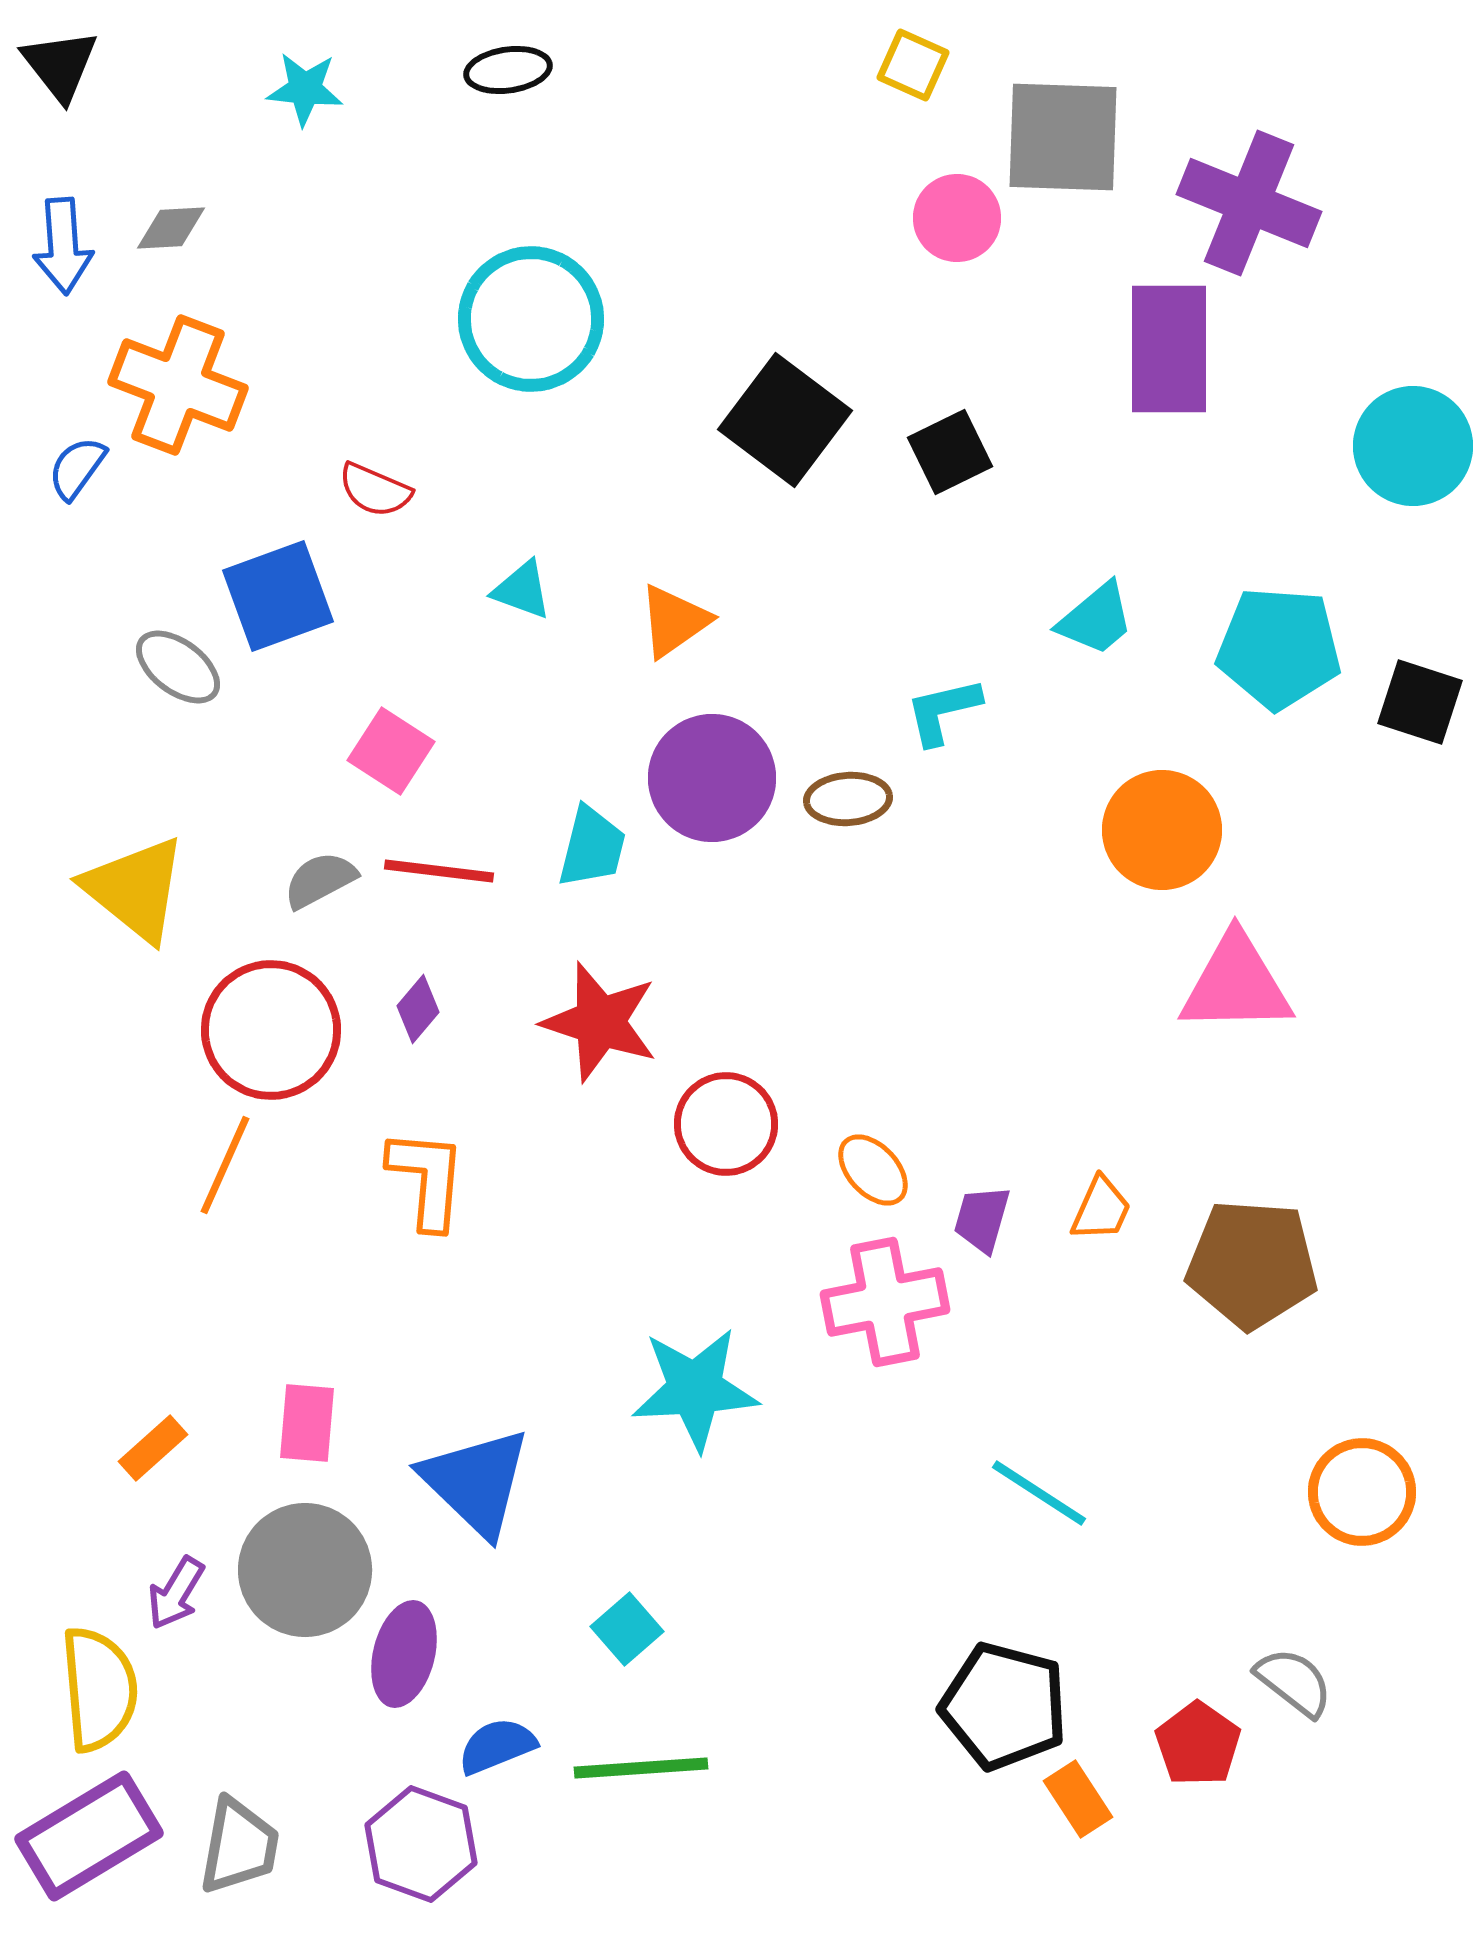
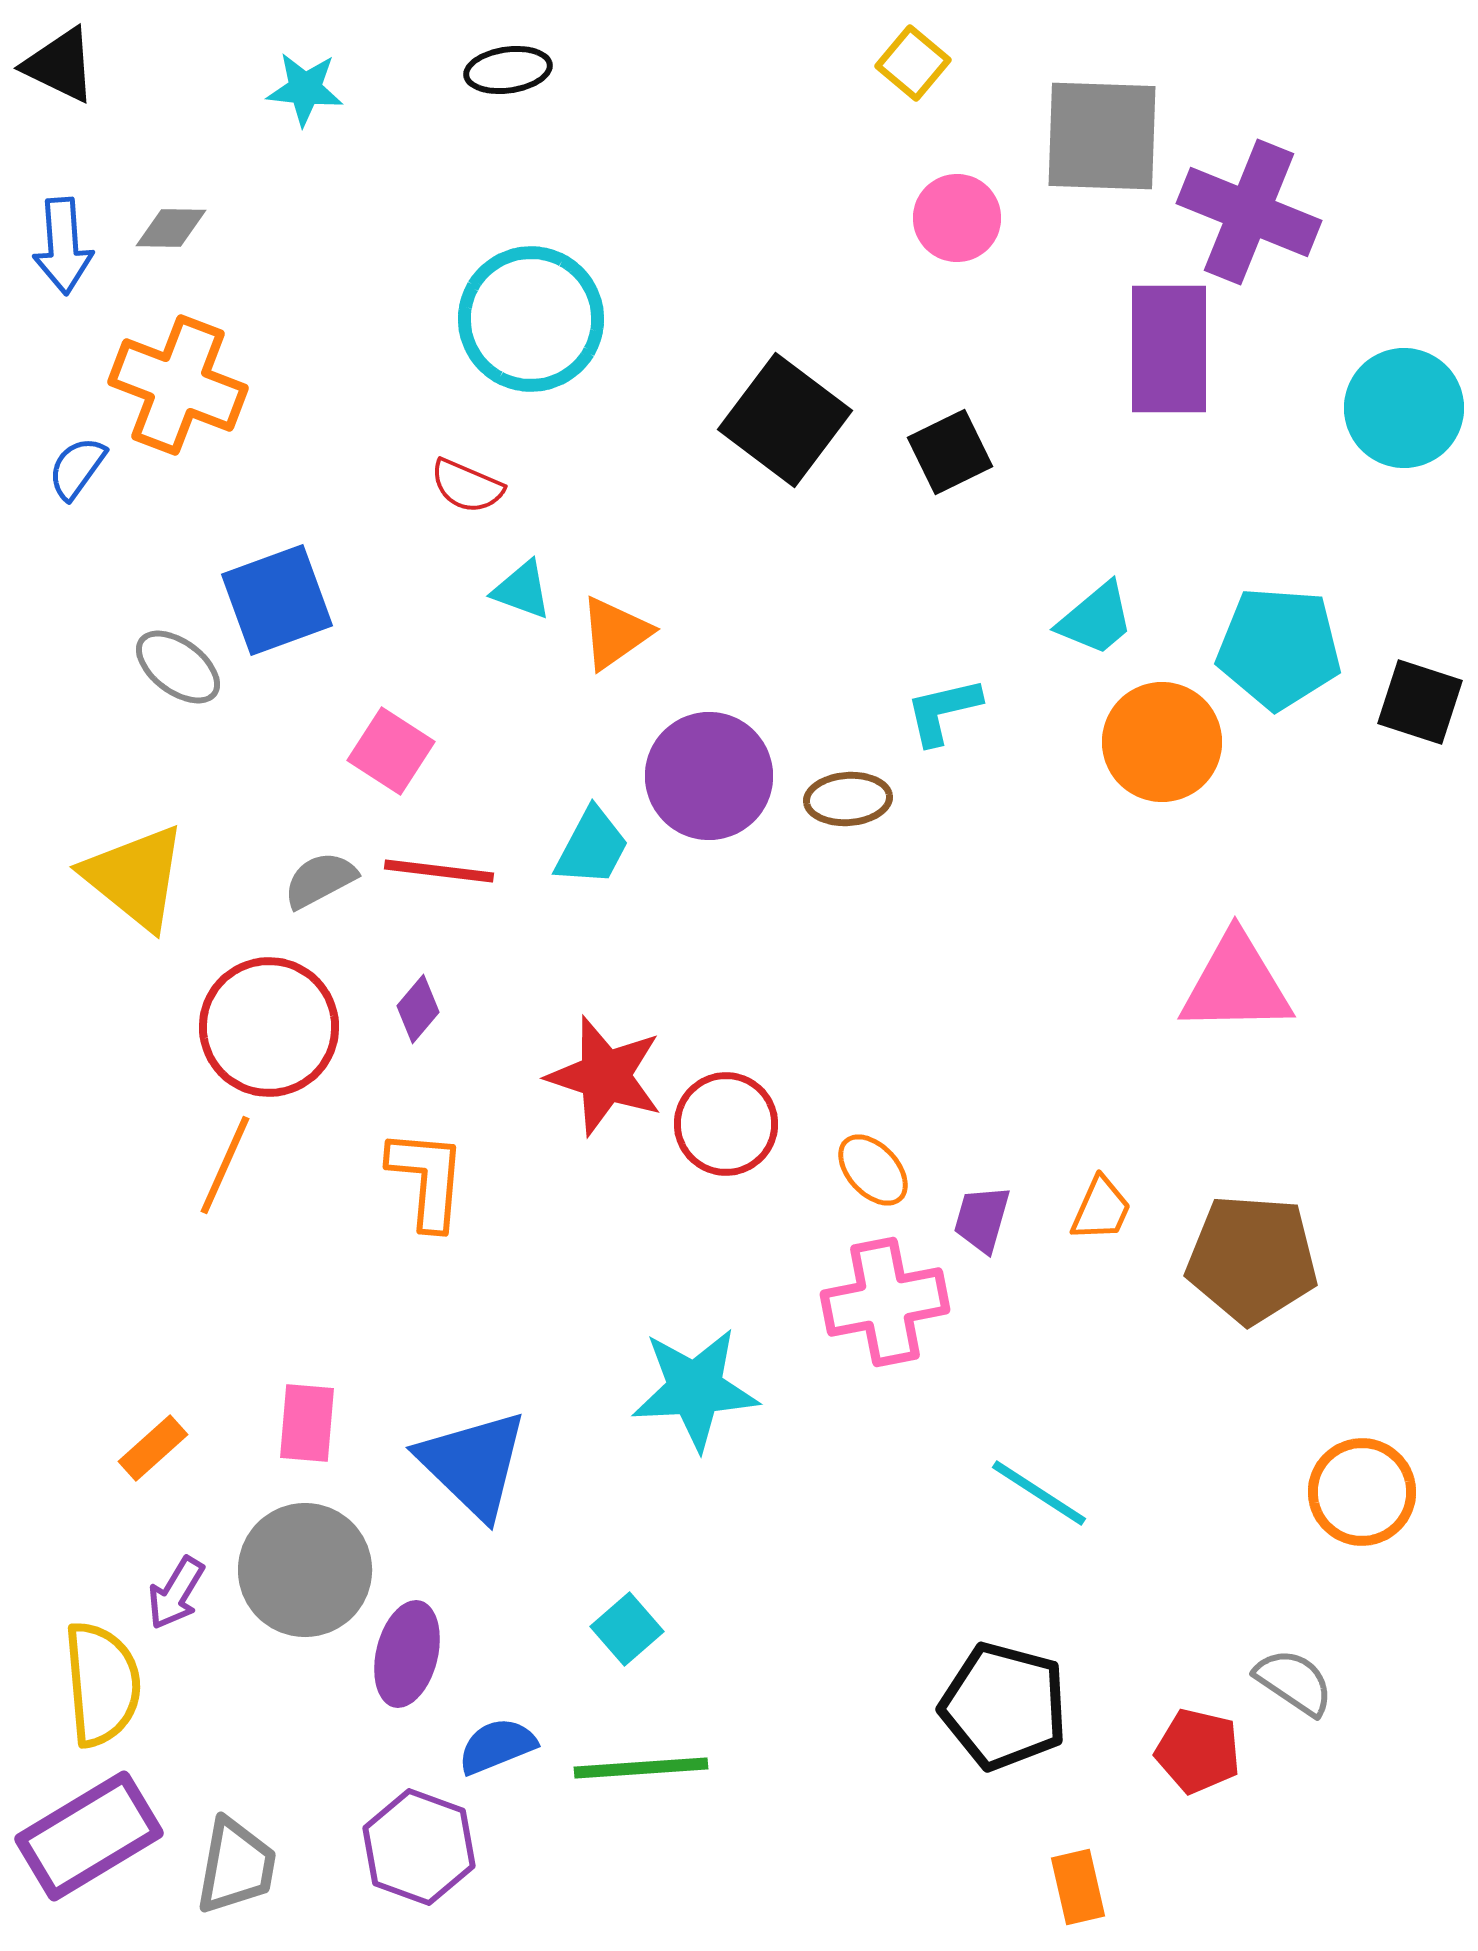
black triangle at (60, 65): rotated 26 degrees counterclockwise
yellow square at (913, 65): moved 2 px up; rotated 16 degrees clockwise
gray square at (1063, 137): moved 39 px right, 1 px up
purple cross at (1249, 203): moved 9 px down
gray diamond at (171, 228): rotated 4 degrees clockwise
cyan circle at (1413, 446): moved 9 px left, 38 px up
red semicircle at (375, 490): moved 92 px right, 4 px up
blue square at (278, 596): moved 1 px left, 4 px down
orange triangle at (674, 621): moved 59 px left, 12 px down
purple circle at (712, 778): moved 3 px left, 2 px up
orange circle at (1162, 830): moved 88 px up
cyan trapezoid at (592, 847): rotated 14 degrees clockwise
yellow triangle at (135, 889): moved 12 px up
red star at (600, 1022): moved 5 px right, 54 px down
red circle at (271, 1030): moved 2 px left, 3 px up
brown pentagon at (1252, 1264): moved 5 px up
blue triangle at (476, 1482): moved 3 px left, 18 px up
purple ellipse at (404, 1654): moved 3 px right
gray semicircle at (1294, 1682): rotated 4 degrees counterclockwise
yellow semicircle at (99, 1689): moved 3 px right, 5 px up
red pentagon at (1198, 1744): moved 7 px down; rotated 22 degrees counterclockwise
orange rectangle at (1078, 1799): moved 88 px down; rotated 20 degrees clockwise
purple hexagon at (421, 1844): moved 2 px left, 3 px down
gray trapezoid at (239, 1846): moved 3 px left, 20 px down
